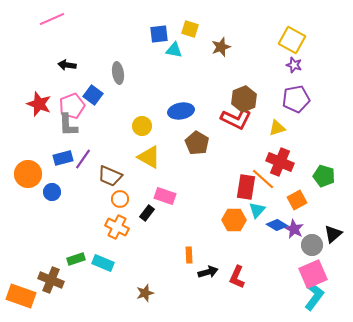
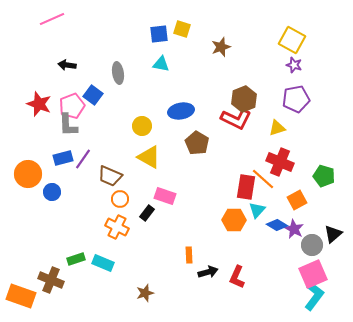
yellow square at (190, 29): moved 8 px left
cyan triangle at (174, 50): moved 13 px left, 14 px down
